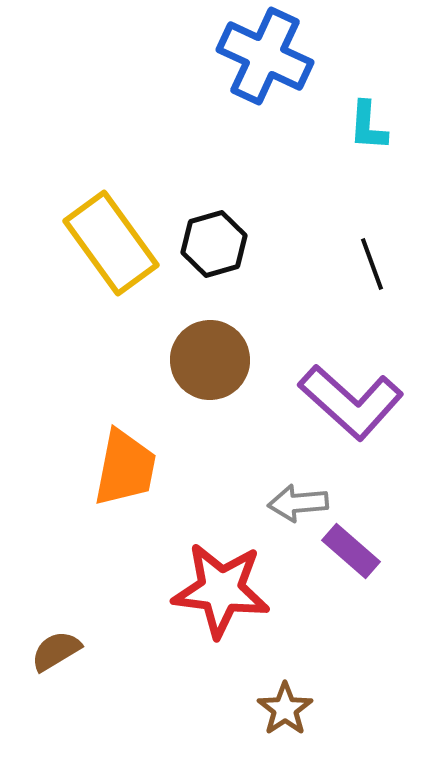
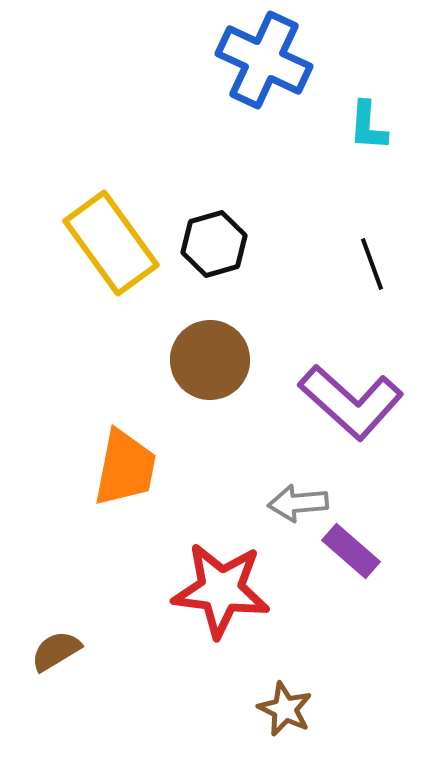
blue cross: moved 1 px left, 4 px down
brown star: rotated 12 degrees counterclockwise
